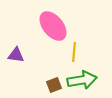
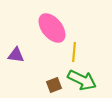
pink ellipse: moved 1 px left, 2 px down
green arrow: rotated 36 degrees clockwise
